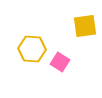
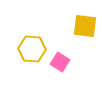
yellow square: rotated 15 degrees clockwise
